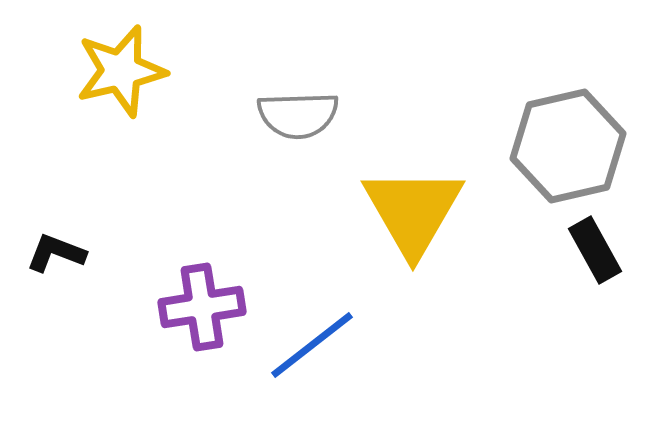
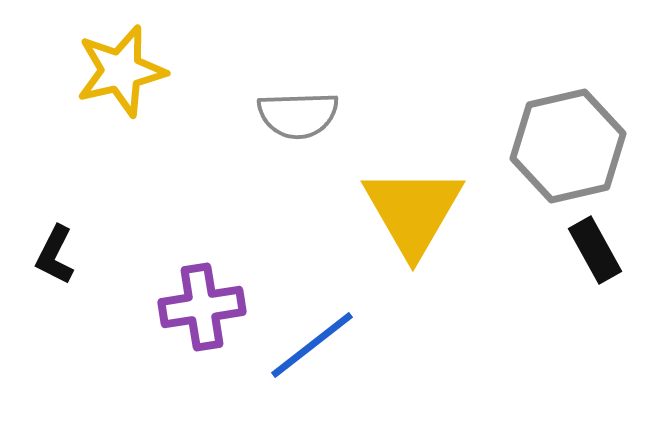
black L-shape: moved 1 px left, 2 px down; rotated 84 degrees counterclockwise
